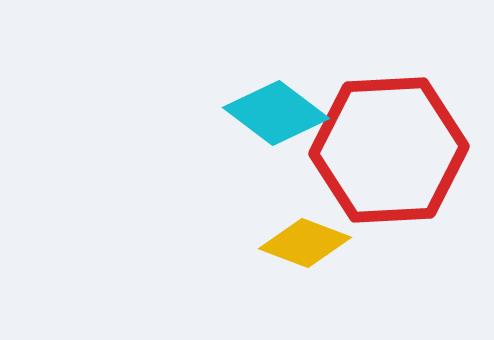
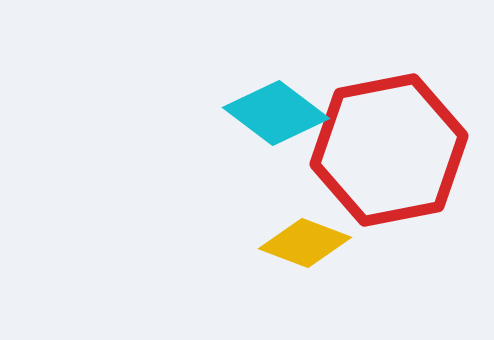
red hexagon: rotated 8 degrees counterclockwise
